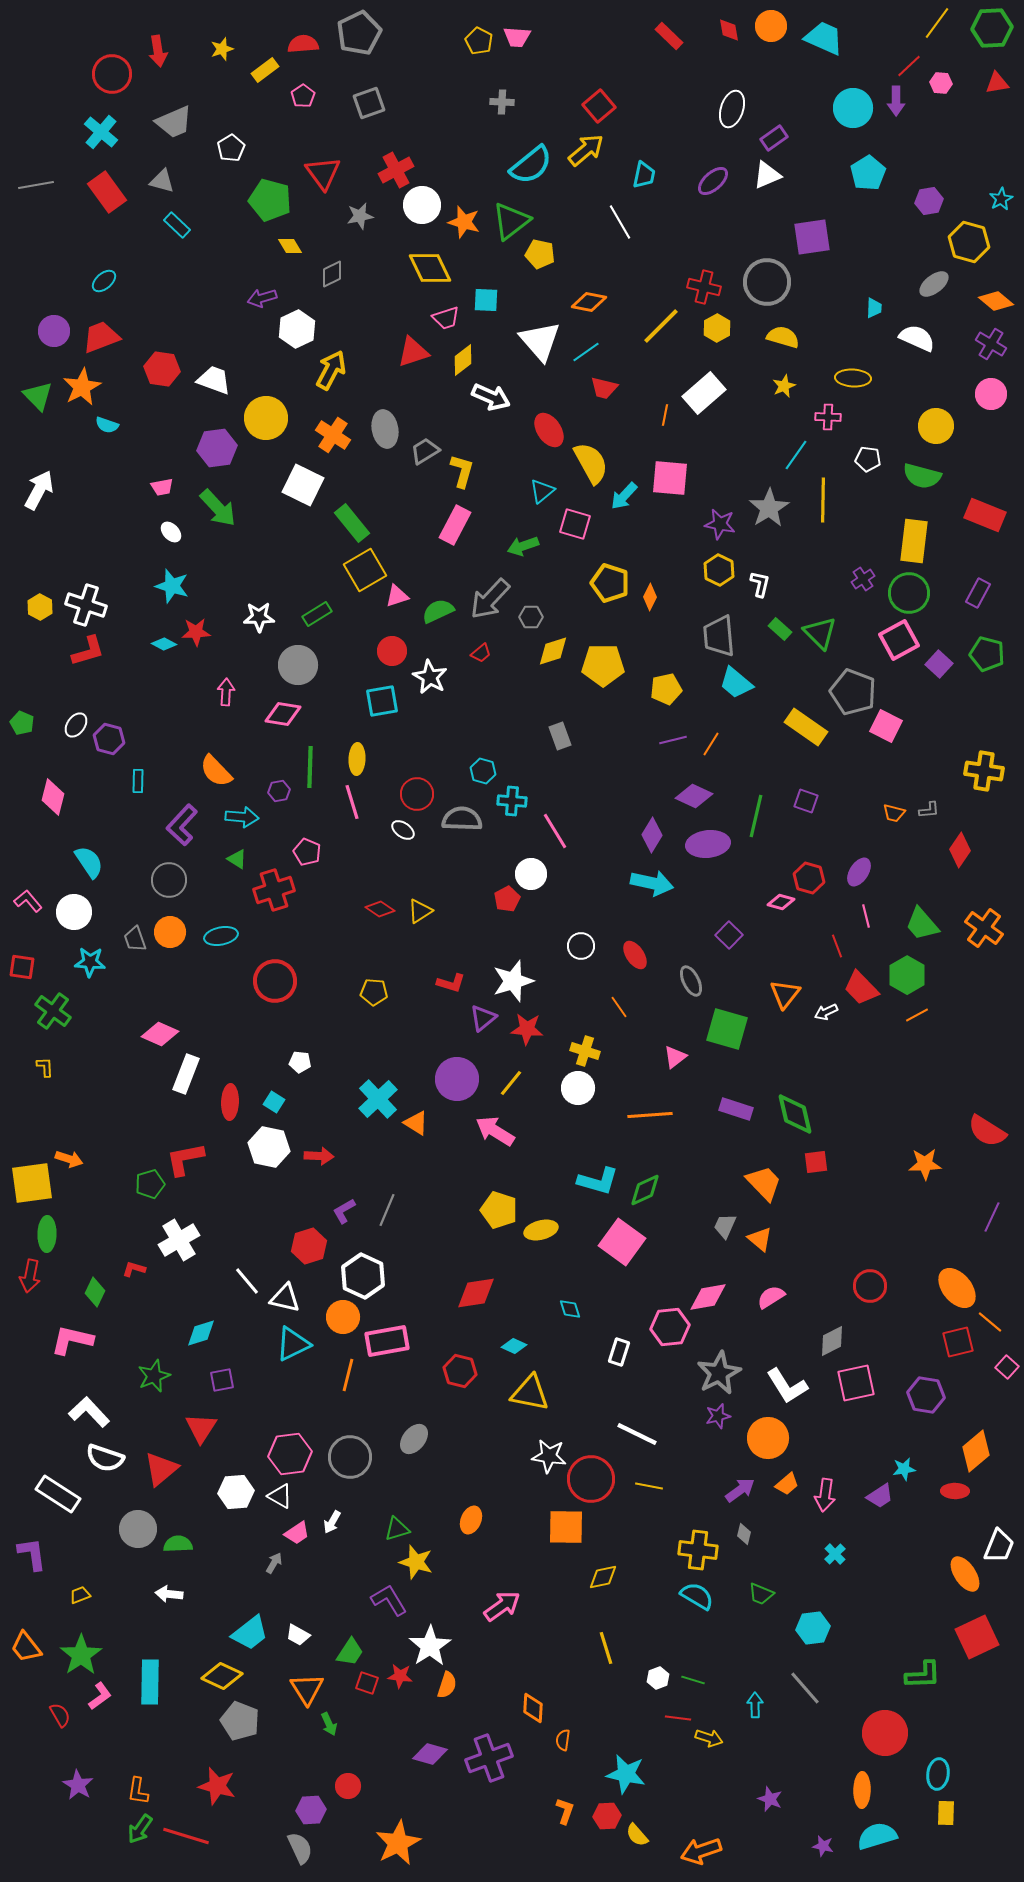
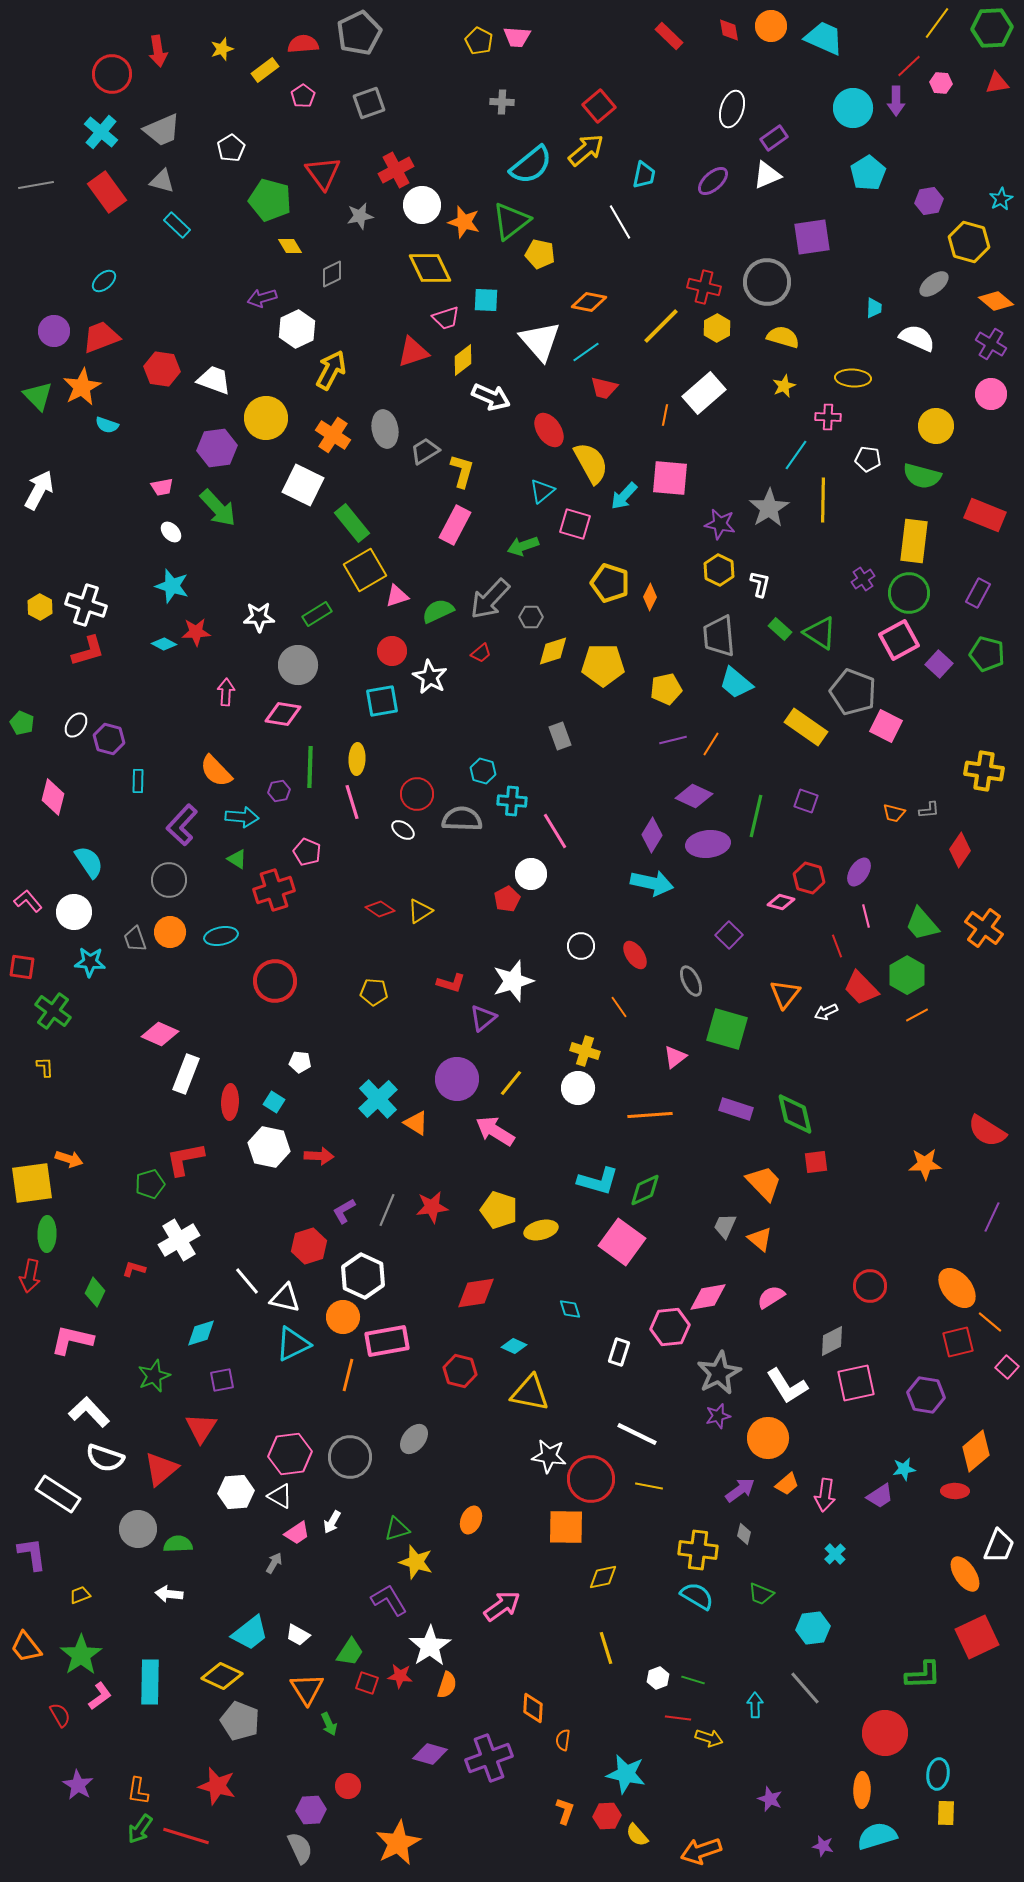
gray trapezoid at (174, 122): moved 12 px left, 8 px down
green triangle at (820, 633): rotated 12 degrees counterclockwise
red star at (527, 1029): moved 95 px left, 178 px down; rotated 12 degrees counterclockwise
